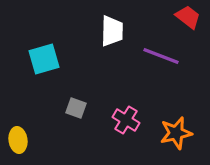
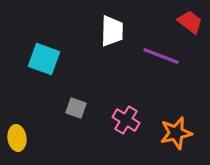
red trapezoid: moved 2 px right, 5 px down
cyan square: rotated 36 degrees clockwise
yellow ellipse: moved 1 px left, 2 px up
